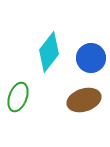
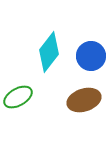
blue circle: moved 2 px up
green ellipse: rotated 40 degrees clockwise
